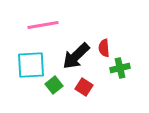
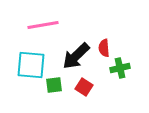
cyan square: rotated 8 degrees clockwise
green square: rotated 30 degrees clockwise
